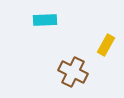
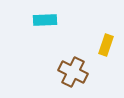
yellow rectangle: rotated 10 degrees counterclockwise
